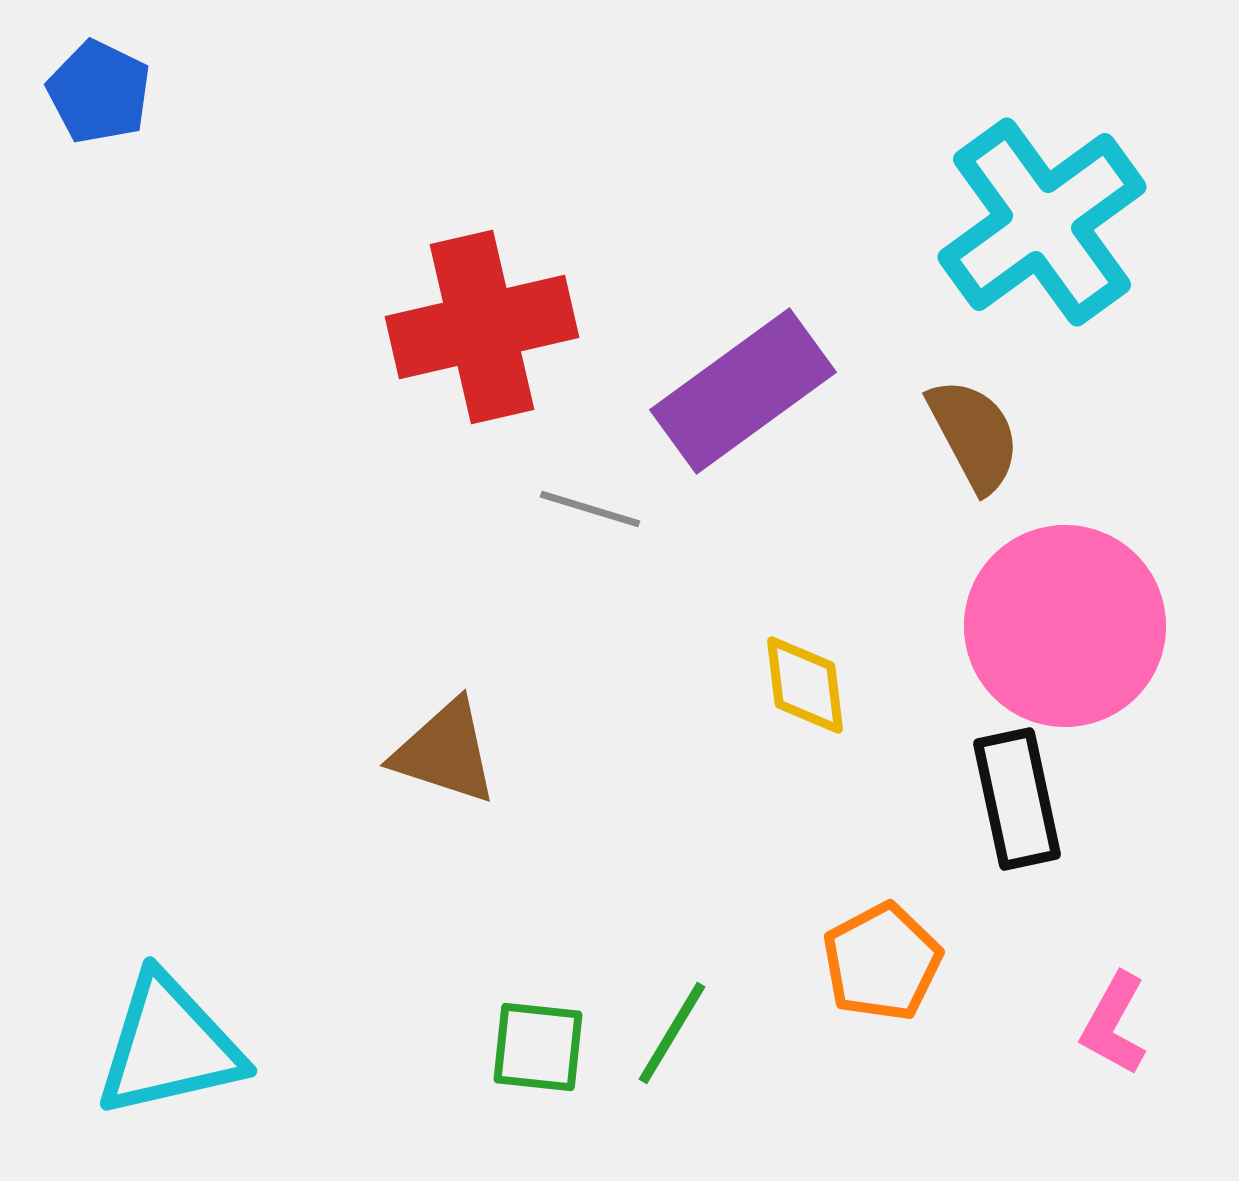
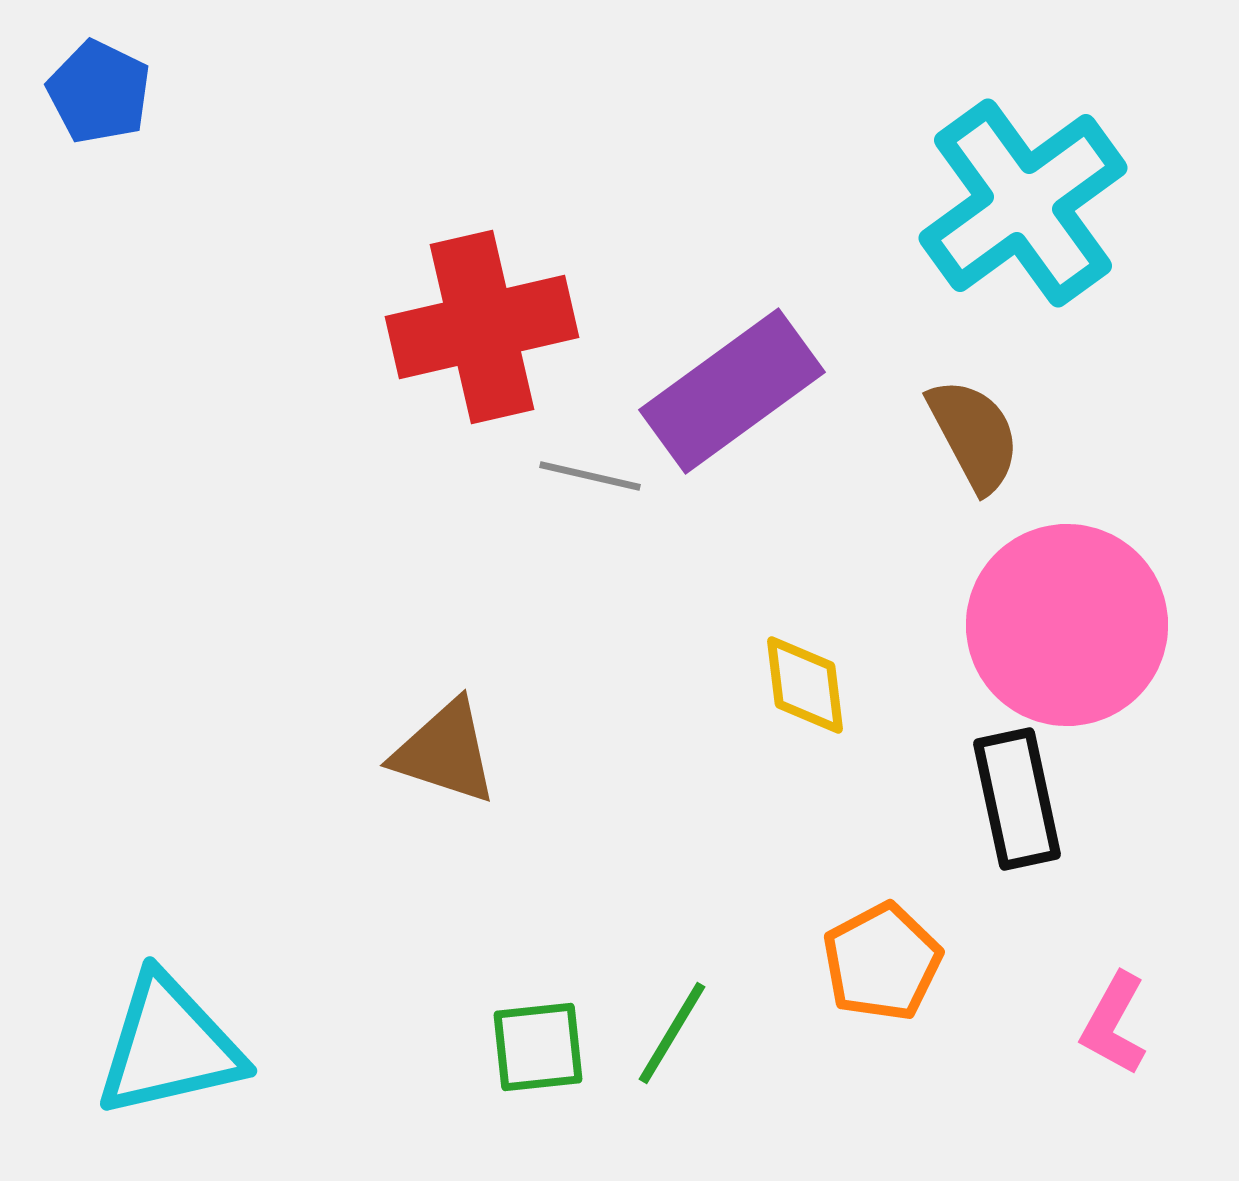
cyan cross: moved 19 px left, 19 px up
purple rectangle: moved 11 px left
gray line: moved 33 px up; rotated 4 degrees counterclockwise
pink circle: moved 2 px right, 1 px up
green square: rotated 12 degrees counterclockwise
